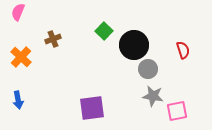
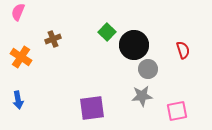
green square: moved 3 px right, 1 px down
orange cross: rotated 10 degrees counterclockwise
gray star: moved 11 px left; rotated 15 degrees counterclockwise
